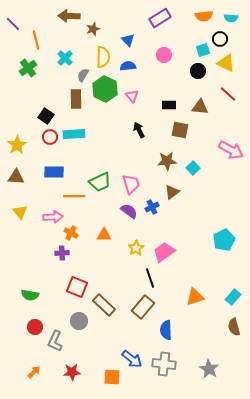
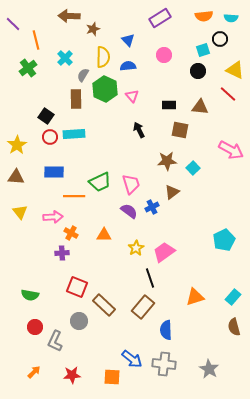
yellow triangle at (226, 63): moved 9 px right, 7 px down
red star at (72, 372): moved 3 px down
